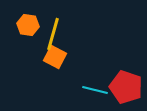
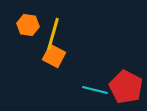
orange square: moved 1 px left, 1 px up
red pentagon: rotated 8 degrees clockwise
